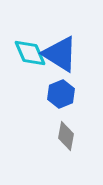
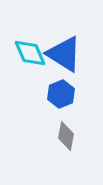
blue triangle: moved 4 px right
